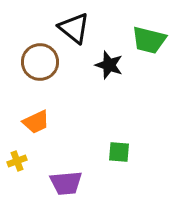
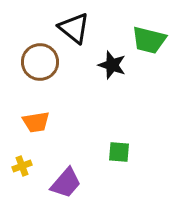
black star: moved 3 px right
orange trapezoid: rotated 16 degrees clockwise
yellow cross: moved 5 px right, 5 px down
purple trapezoid: rotated 44 degrees counterclockwise
